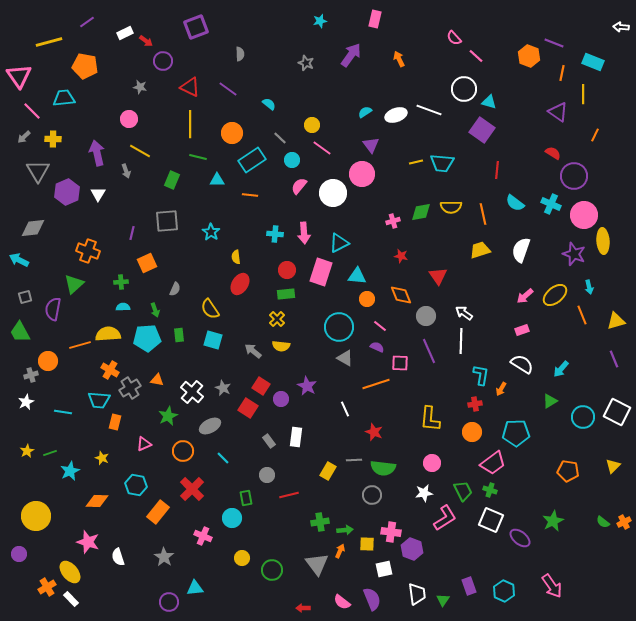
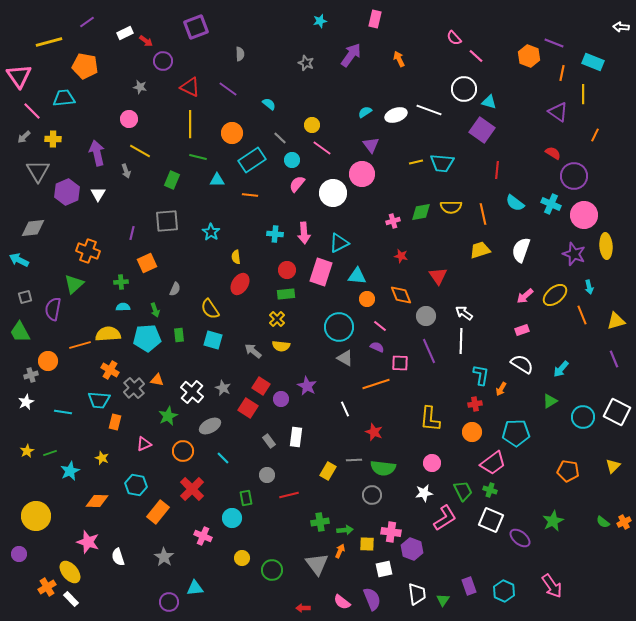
pink semicircle at (299, 186): moved 2 px left, 2 px up
yellow ellipse at (603, 241): moved 3 px right, 5 px down
gray cross at (130, 388): moved 4 px right; rotated 10 degrees counterclockwise
